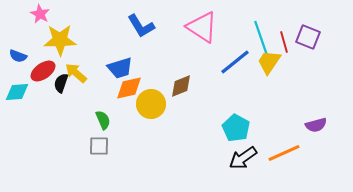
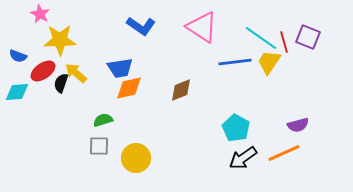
blue L-shape: rotated 24 degrees counterclockwise
cyan line: rotated 36 degrees counterclockwise
blue line: rotated 32 degrees clockwise
blue trapezoid: rotated 8 degrees clockwise
brown diamond: moved 4 px down
yellow circle: moved 15 px left, 54 px down
green semicircle: rotated 84 degrees counterclockwise
purple semicircle: moved 18 px left
